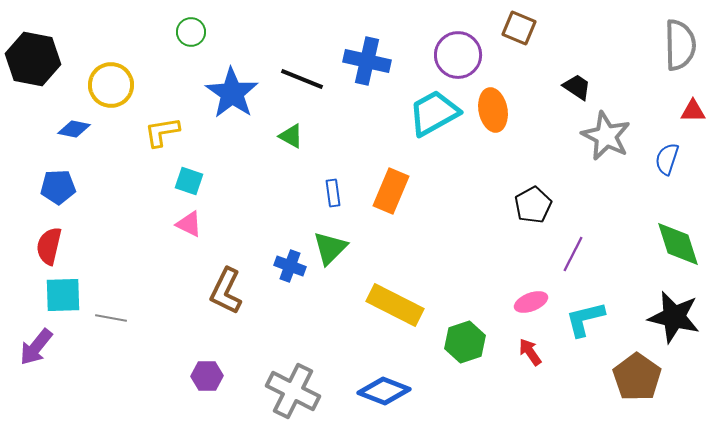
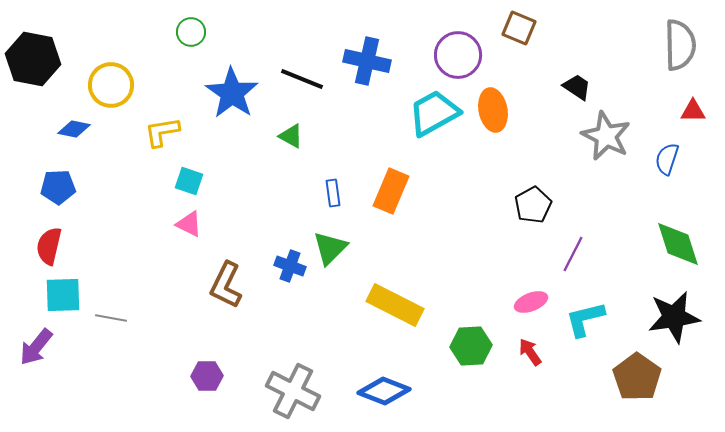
brown L-shape at (226, 291): moved 6 px up
black star at (674, 317): rotated 22 degrees counterclockwise
green hexagon at (465, 342): moved 6 px right, 4 px down; rotated 15 degrees clockwise
